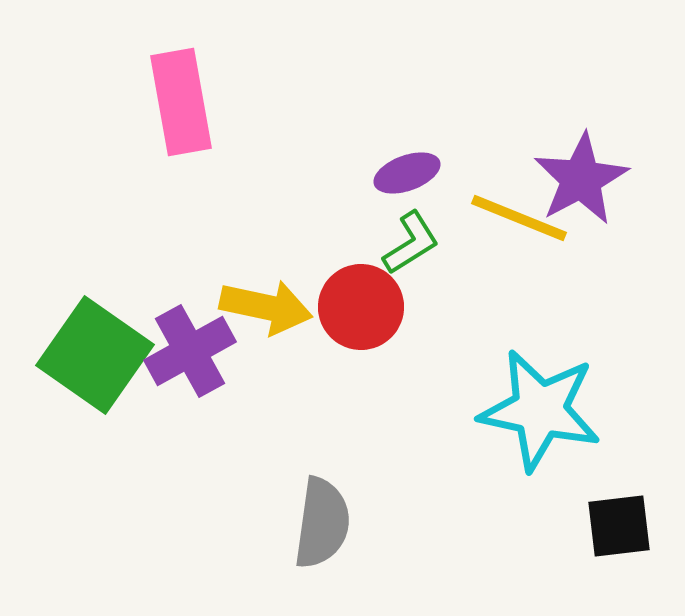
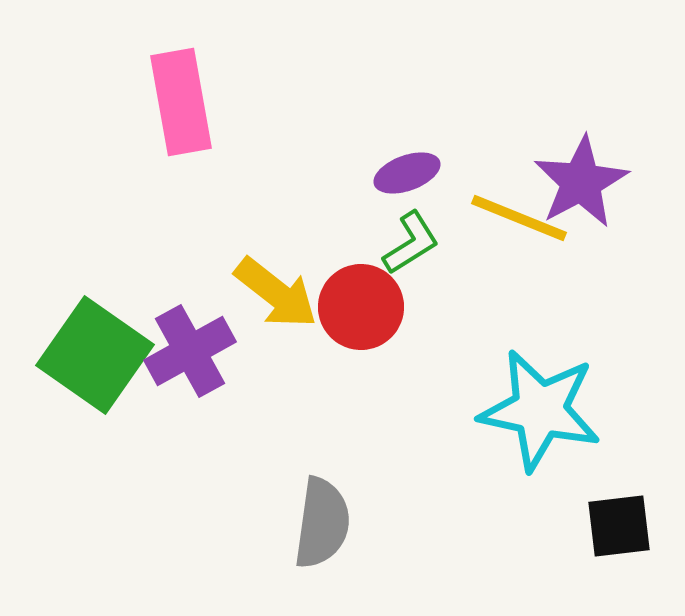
purple star: moved 3 px down
yellow arrow: moved 10 px right, 14 px up; rotated 26 degrees clockwise
